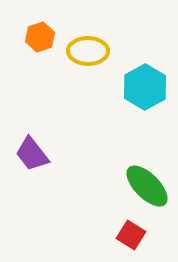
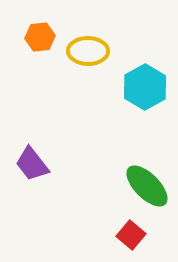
orange hexagon: rotated 12 degrees clockwise
purple trapezoid: moved 10 px down
red square: rotated 8 degrees clockwise
